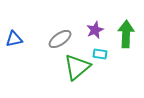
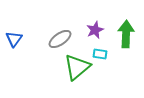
blue triangle: rotated 42 degrees counterclockwise
